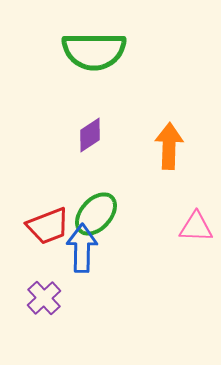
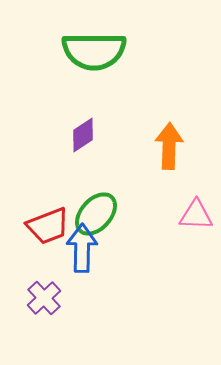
purple diamond: moved 7 px left
pink triangle: moved 12 px up
